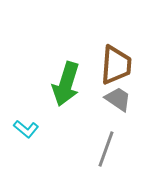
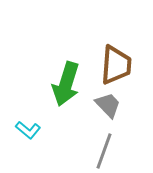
gray trapezoid: moved 10 px left, 6 px down; rotated 12 degrees clockwise
cyan L-shape: moved 2 px right, 1 px down
gray line: moved 2 px left, 2 px down
